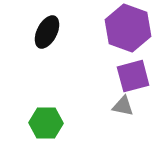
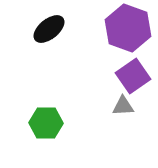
black ellipse: moved 2 px right, 3 px up; rotated 24 degrees clockwise
purple square: rotated 20 degrees counterclockwise
gray triangle: rotated 15 degrees counterclockwise
